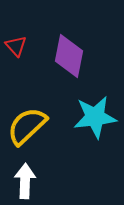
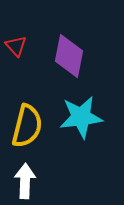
cyan star: moved 14 px left
yellow semicircle: rotated 147 degrees clockwise
